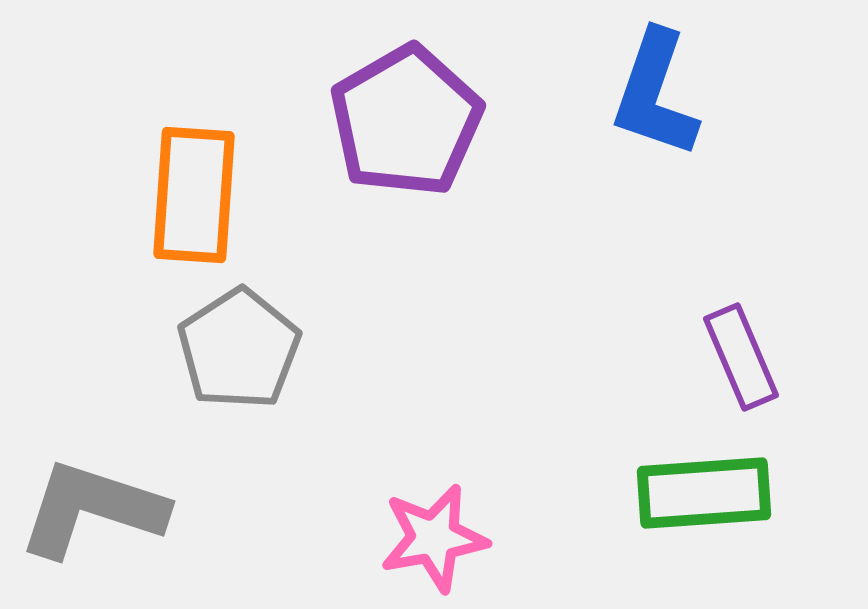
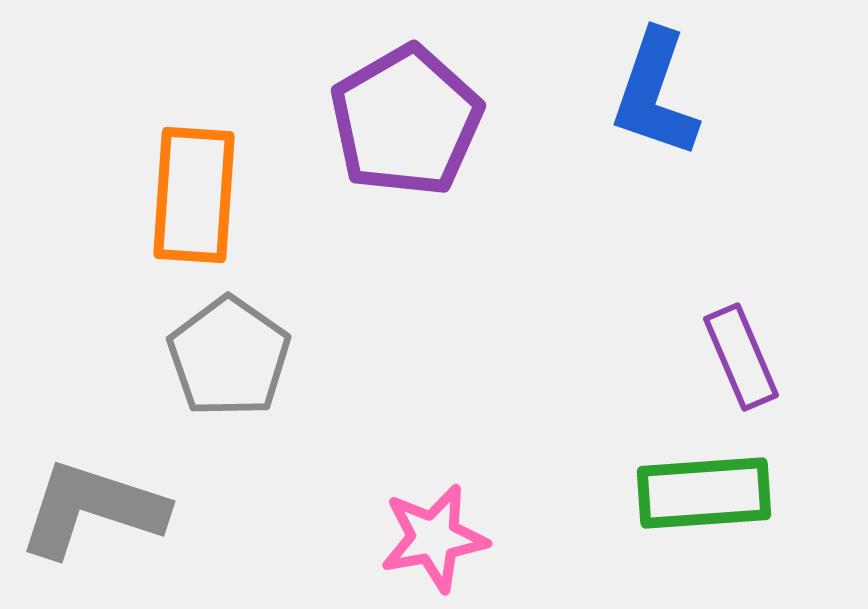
gray pentagon: moved 10 px left, 8 px down; rotated 4 degrees counterclockwise
